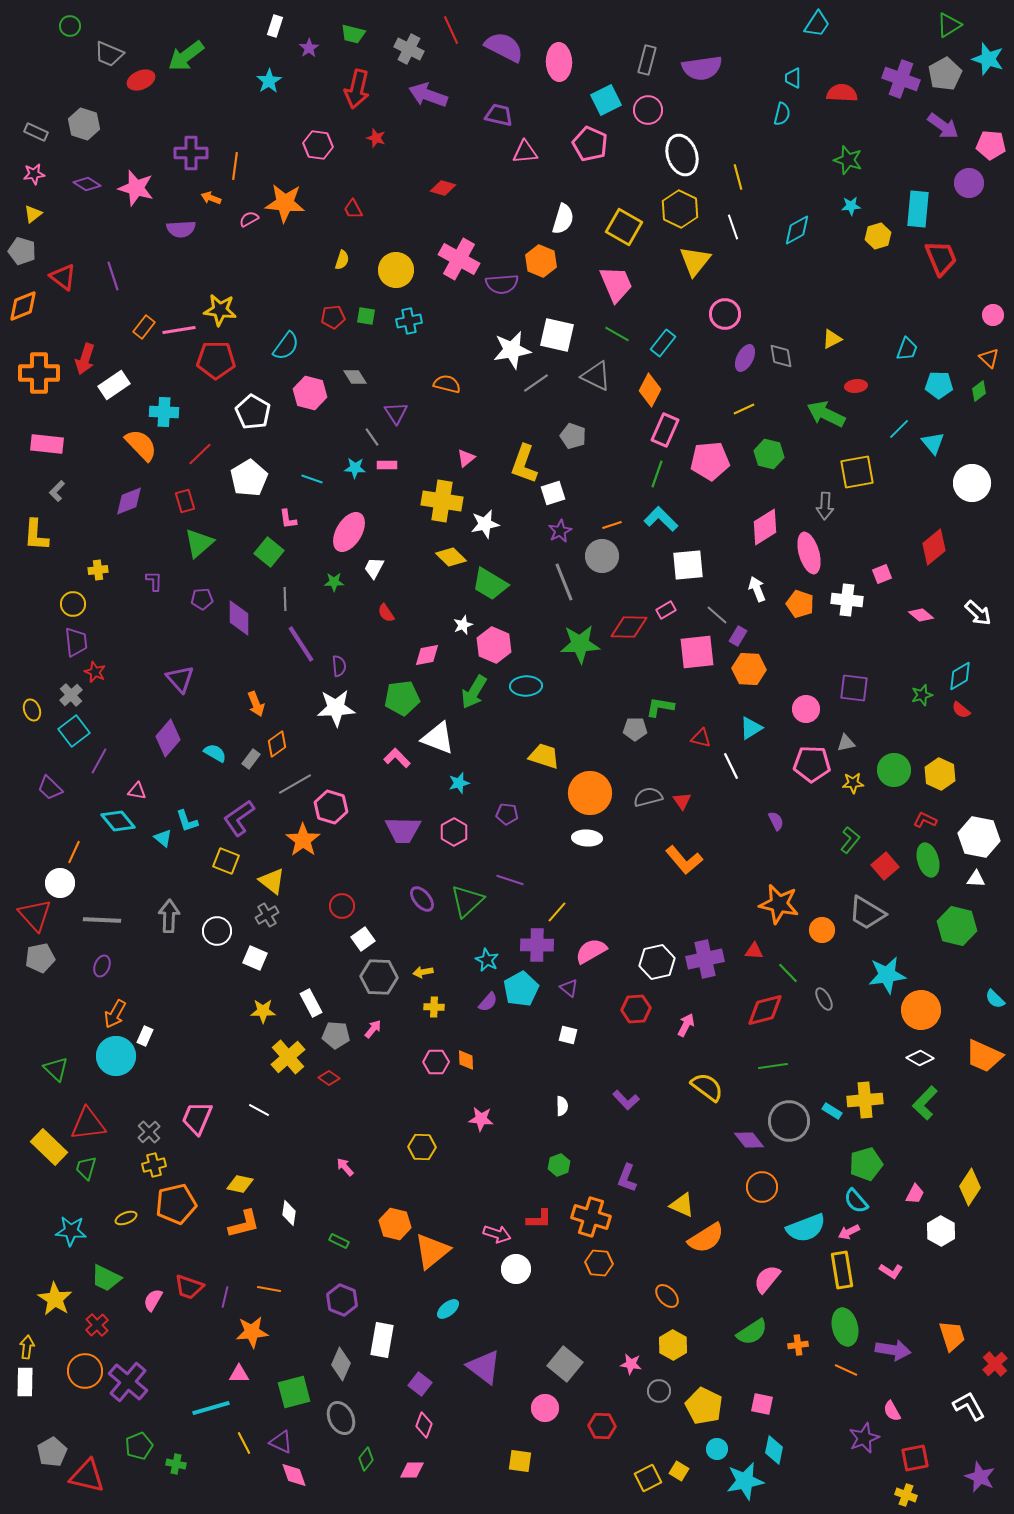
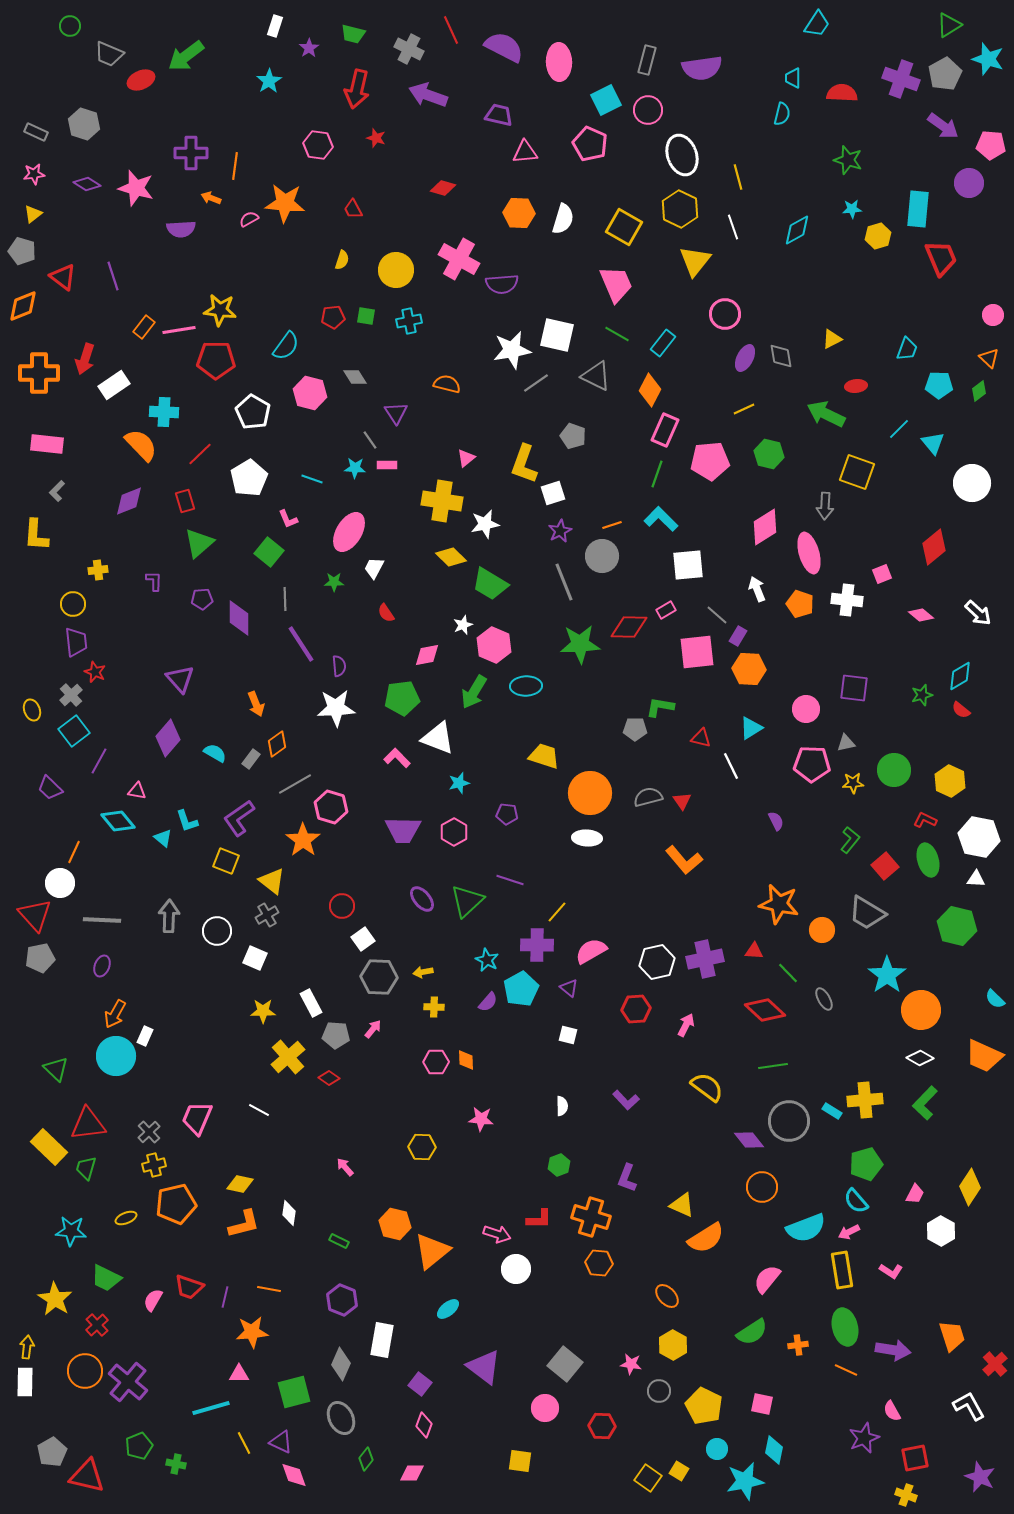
cyan star at (851, 206): moved 1 px right, 3 px down
orange hexagon at (541, 261): moved 22 px left, 48 px up; rotated 20 degrees counterclockwise
gray line at (372, 437): moved 2 px left, 3 px down
yellow square at (857, 472): rotated 30 degrees clockwise
pink L-shape at (288, 519): rotated 15 degrees counterclockwise
yellow hexagon at (940, 774): moved 10 px right, 7 px down
cyan star at (887, 975): rotated 27 degrees counterclockwise
red diamond at (765, 1010): rotated 57 degrees clockwise
pink diamond at (412, 1470): moved 3 px down
yellow square at (648, 1478): rotated 28 degrees counterclockwise
